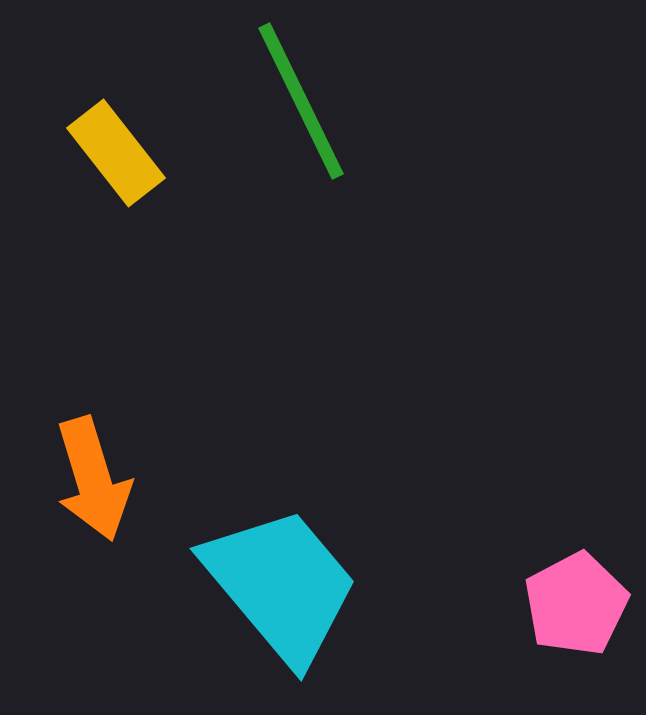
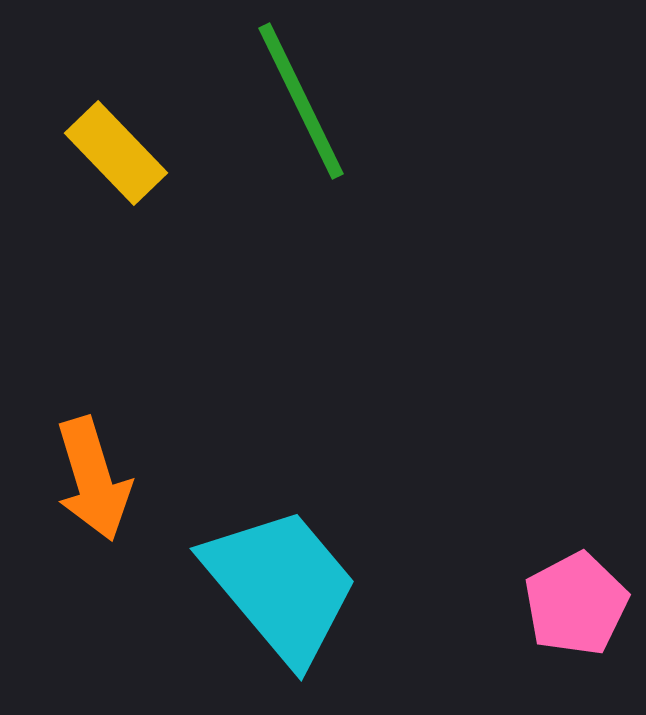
yellow rectangle: rotated 6 degrees counterclockwise
